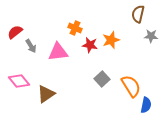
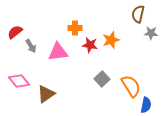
orange cross: rotated 24 degrees counterclockwise
gray star: moved 3 px up
